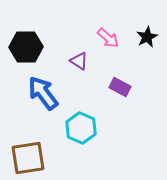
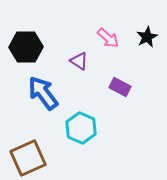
brown square: rotated 15 degrees counterclockwise
